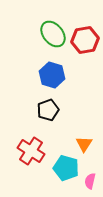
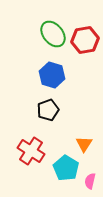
cyan pentagon: rotated 15 degrees clockwise
